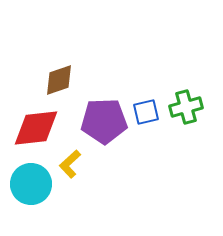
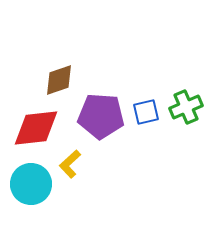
green cross: rotated 8 degrees counterclockwise
purple pentagon: moved 3 px left, 5 px up; rotated 6 degrees clockwise
